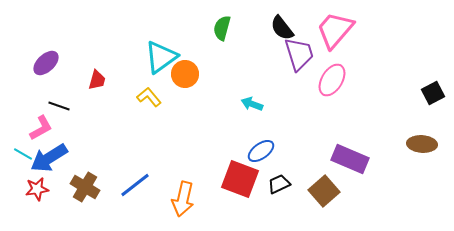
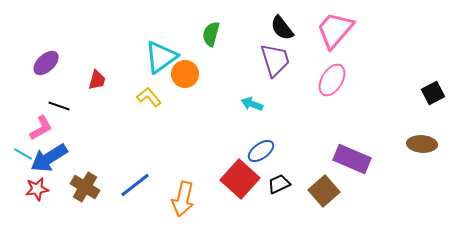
green semicircle: moved 11 px left, 6 px down
purple trapezoid: moved 24 px left, 6 px down
purple rectangle: moved 2 px right
red square: rotated 21 degrees clockwise
